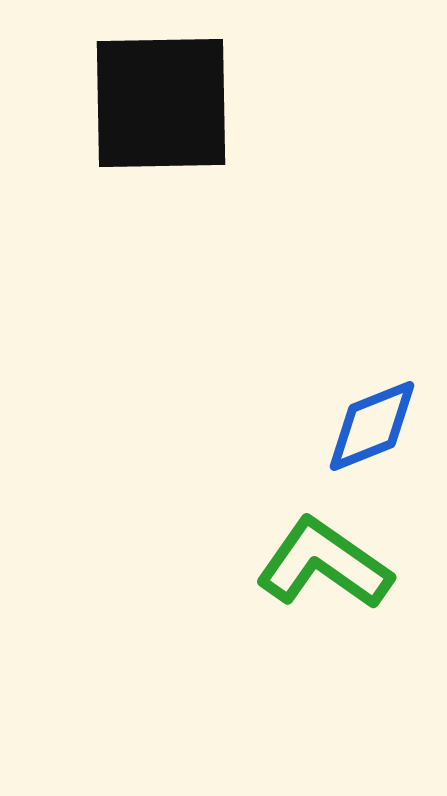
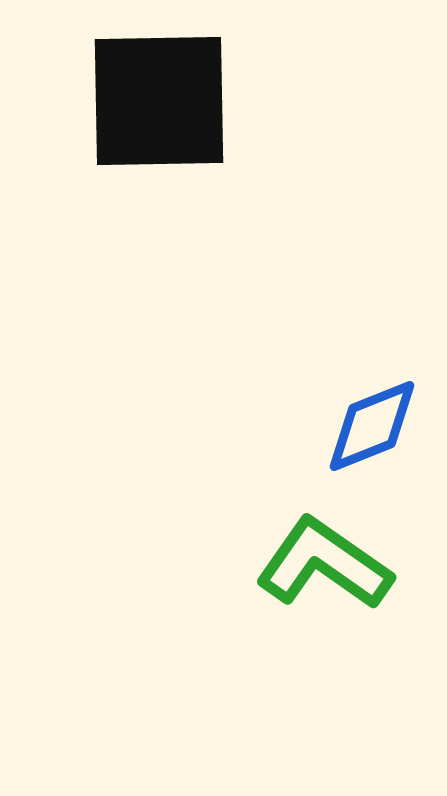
black square: moved 2 px left, 2 px up
